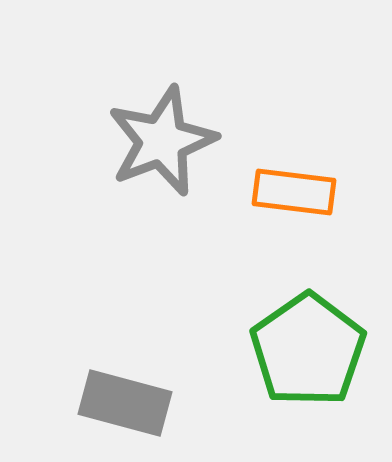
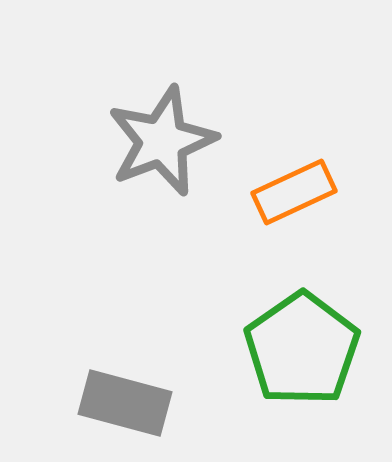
orange rectangle: rotated 32 degrees counterclockwise
green pentagon: moved 6 px left, 1 px up
